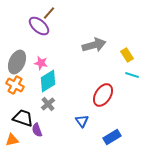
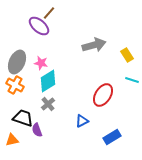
cyan line: moved 5 px down
blue triangle: rotated 40 degrees clockwise
